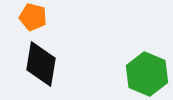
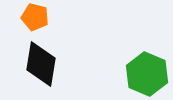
orange pentagon: moved 2 px right
